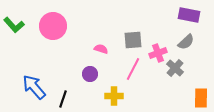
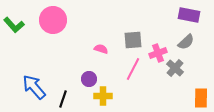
pink circle: moved 6 px up
purple circle: moved 1 px left, 5 px down
yellow cross: moved 11 px left
